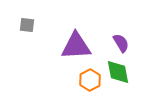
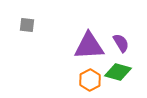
purple triangle: moved 13 px right
green diamond: rotated 64 degrees counterclockwise
